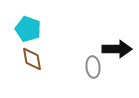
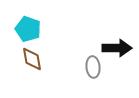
black arrow: moved 1 px up
